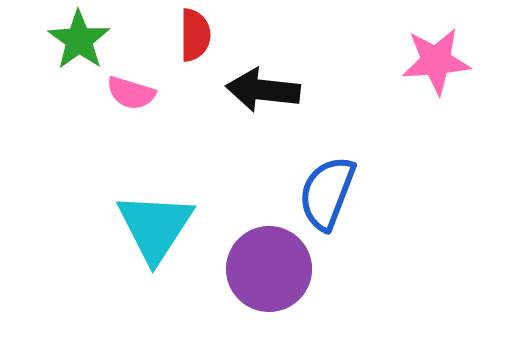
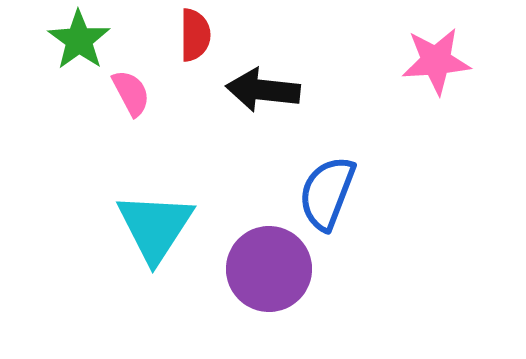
pink semicircle: rotated 135 degrees counterclockwise
